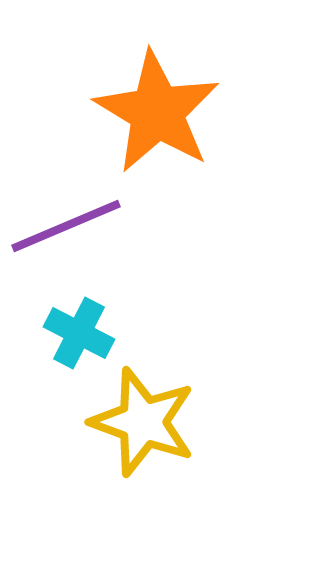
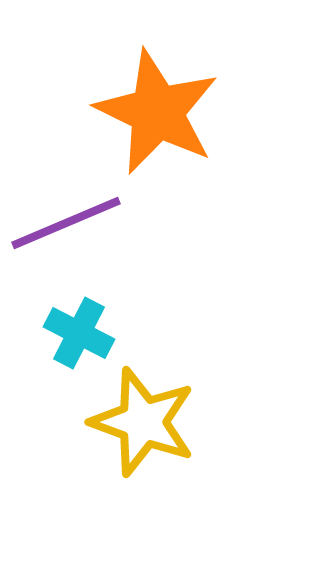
orange star: rotated 5 degrees counterclockwise
purple line: moved 3 px up
